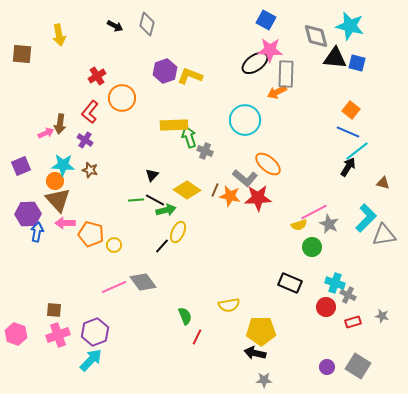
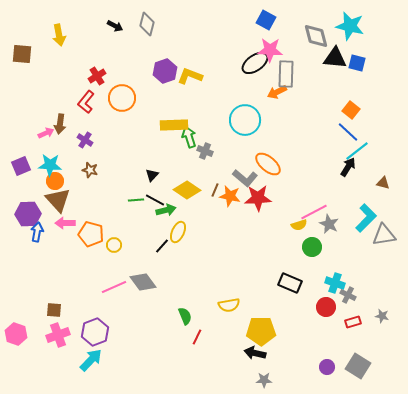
red L-shape at (90, 112): moved 4 px left, 10 px up
blue line at (348, 132): rotated 20 degrees clockwise
cyan star at (63, 165): moved 13 px left
